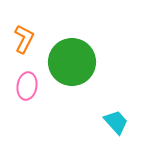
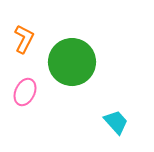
pink ellipse: moved 2 px left, 6 px down; rotated 16 degrees clockwise
